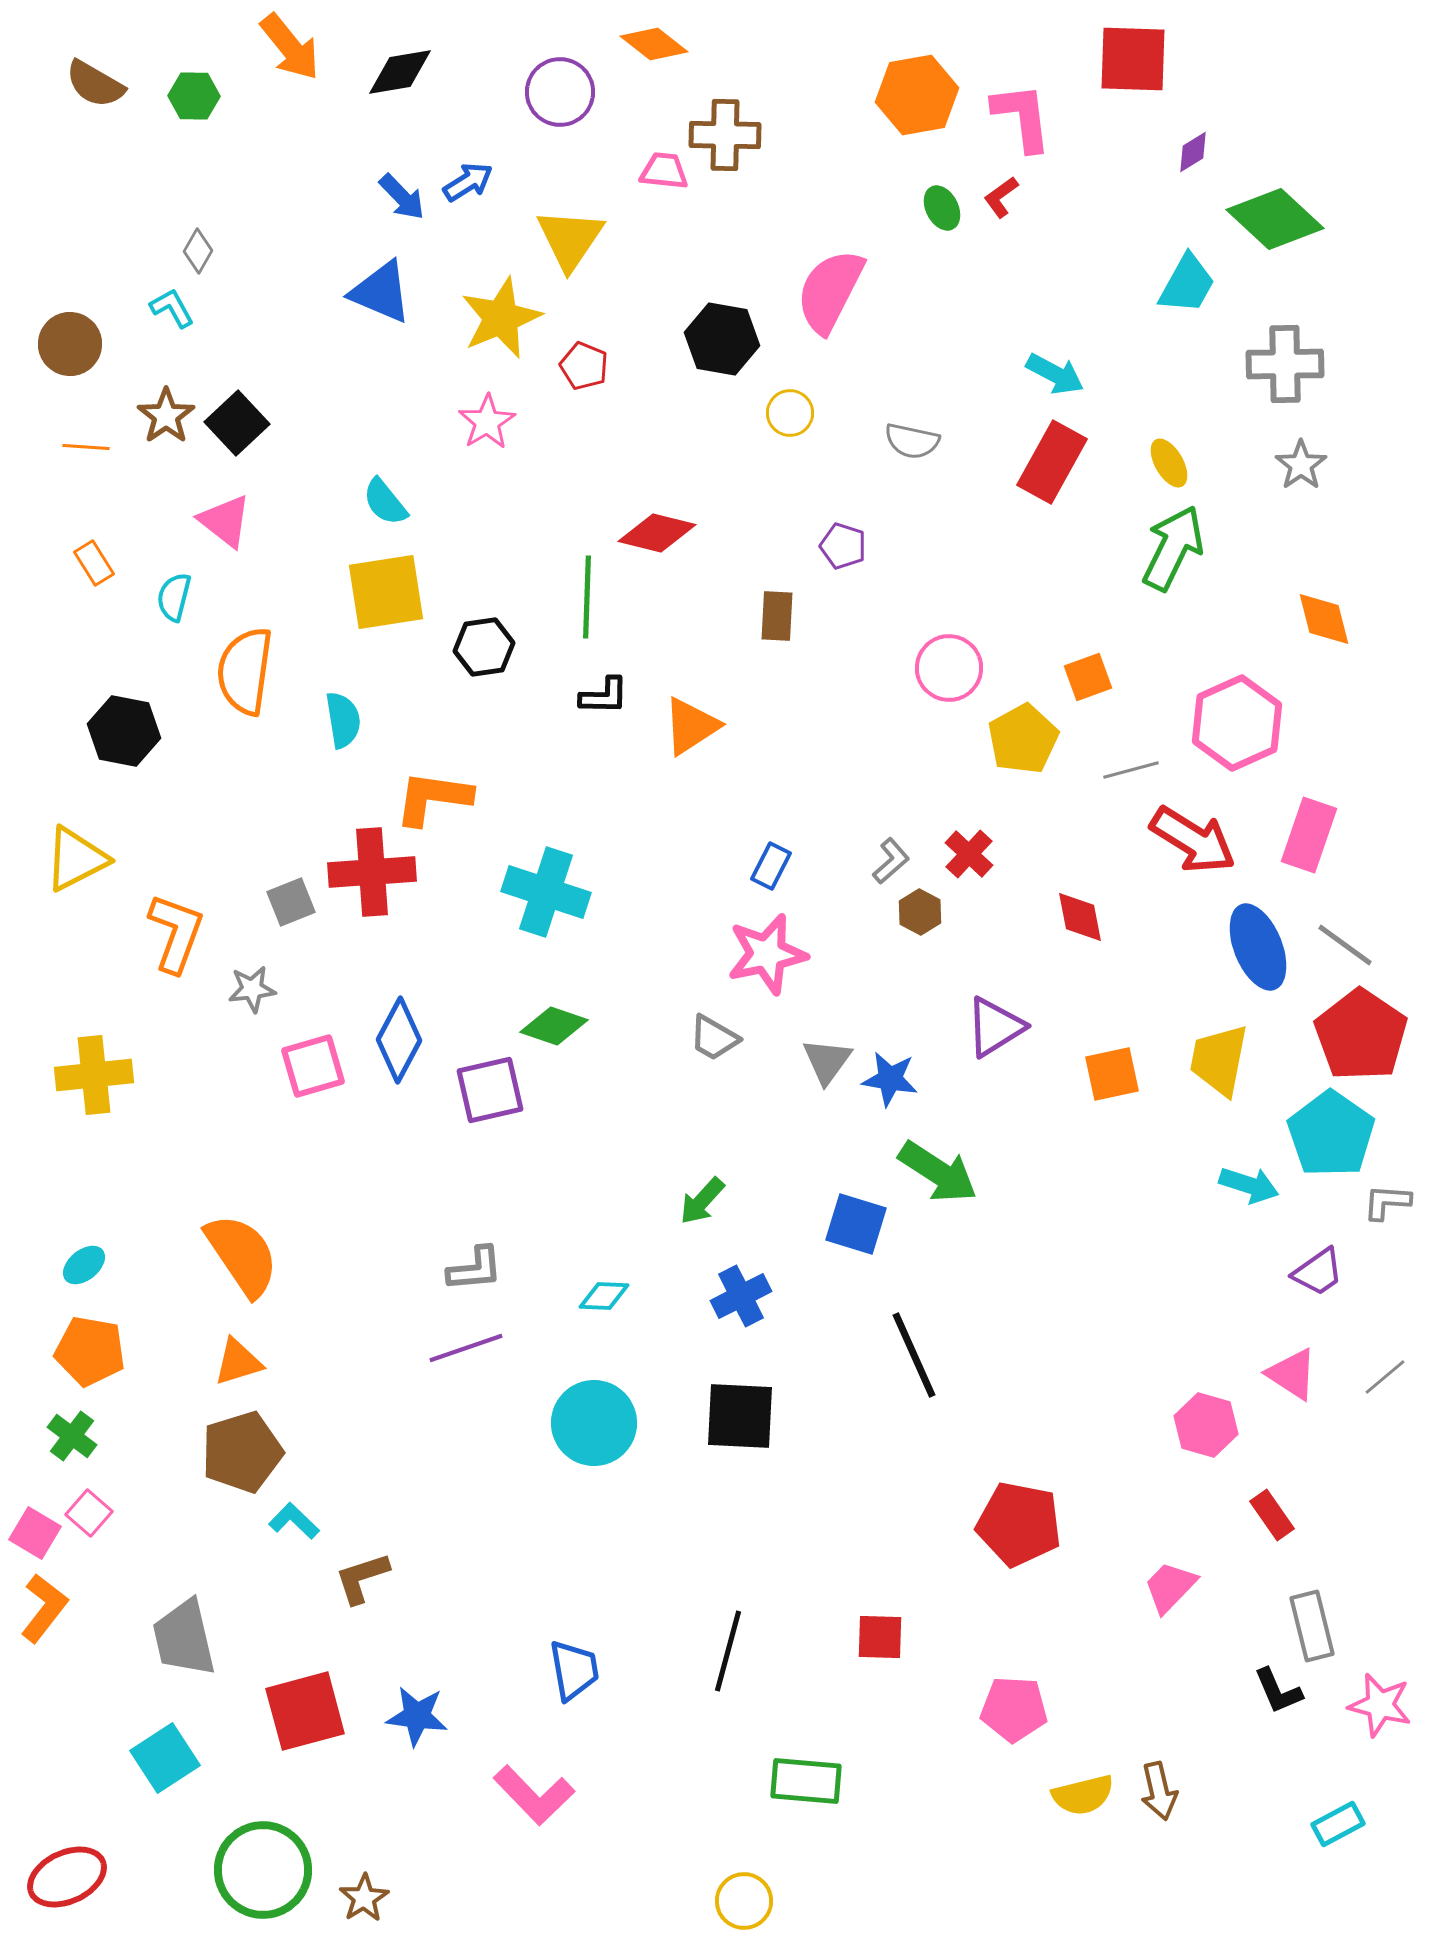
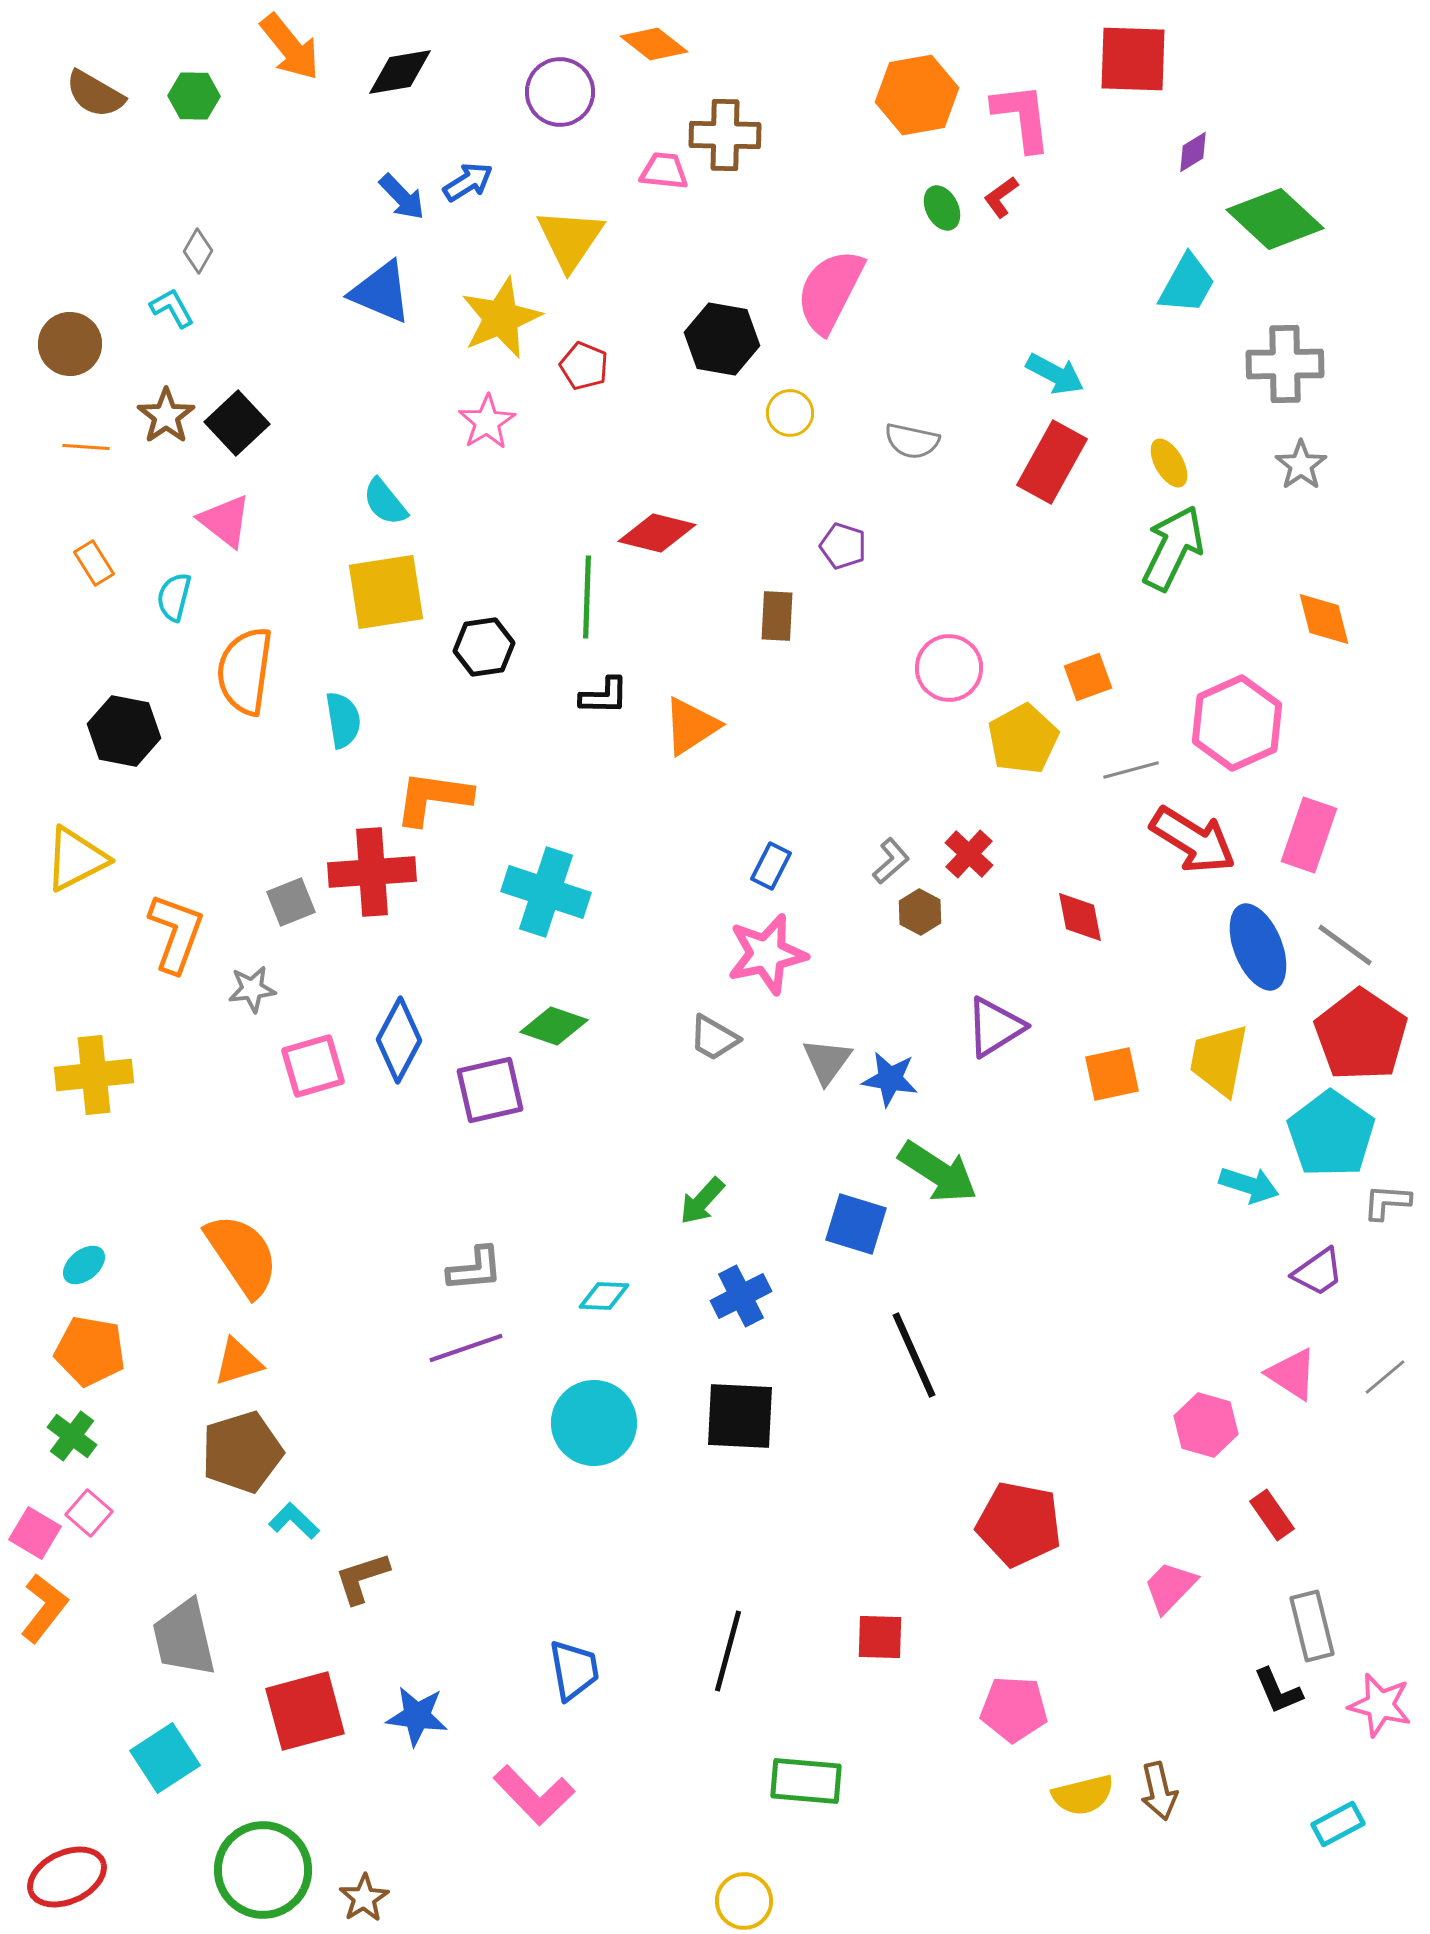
brown semicircle at (95, 84): moved 10 px down
